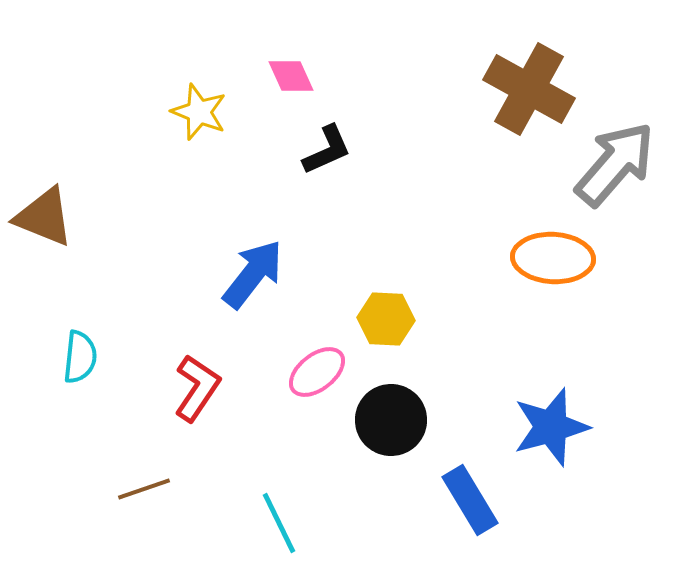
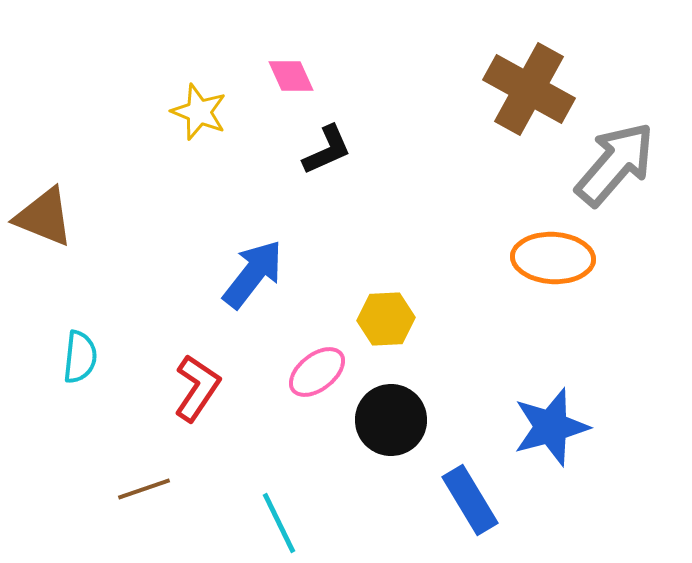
yellow hexagon: rotated 6 degrees counterclockwise
